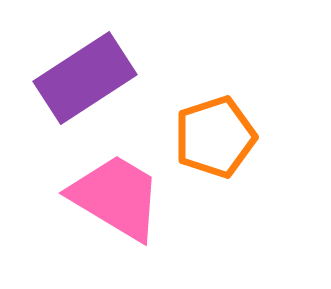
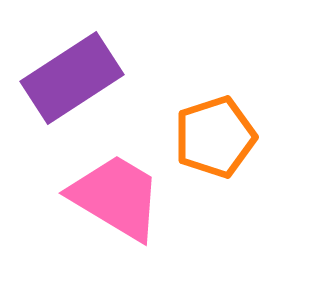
purple rectangle: moved 13 px left
